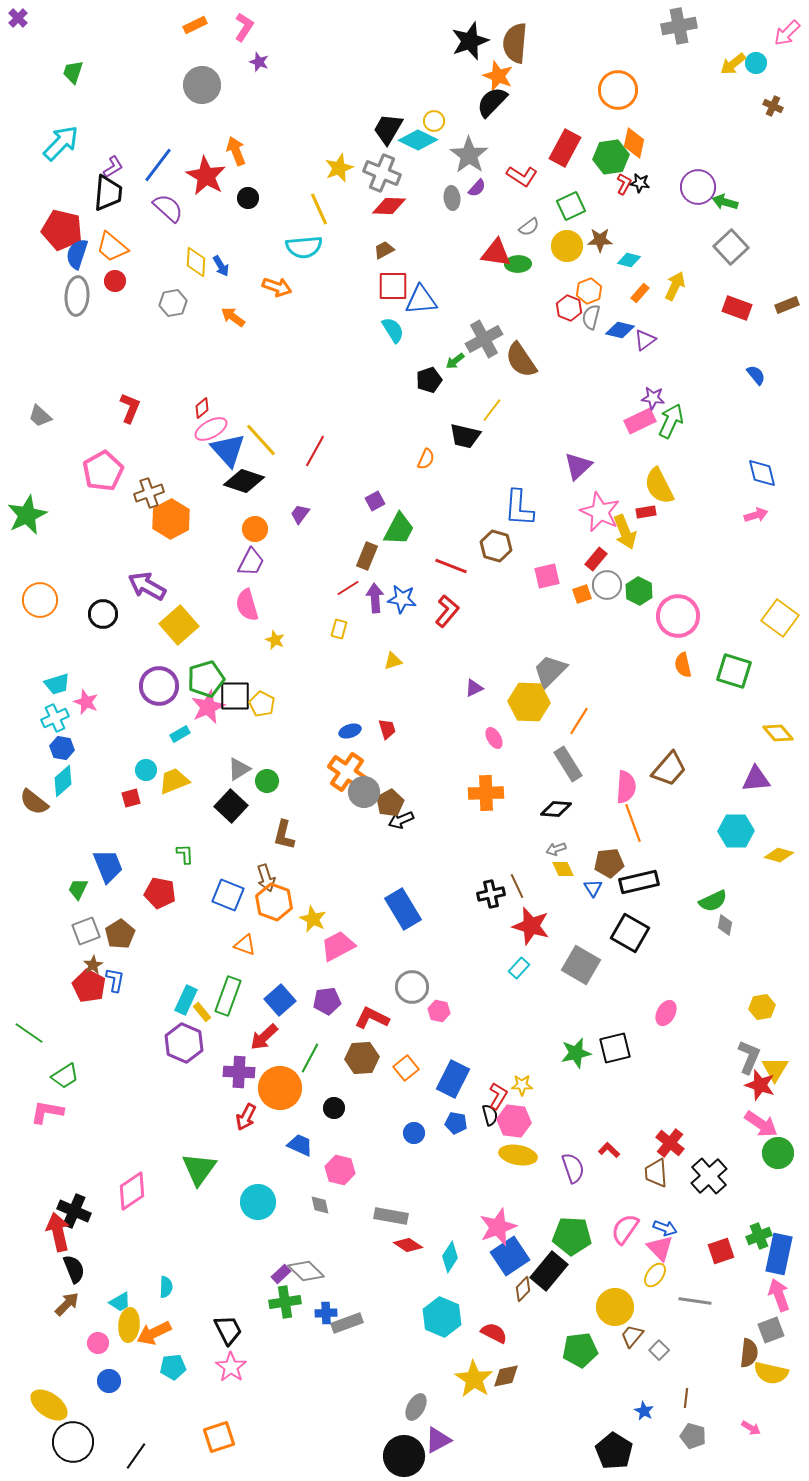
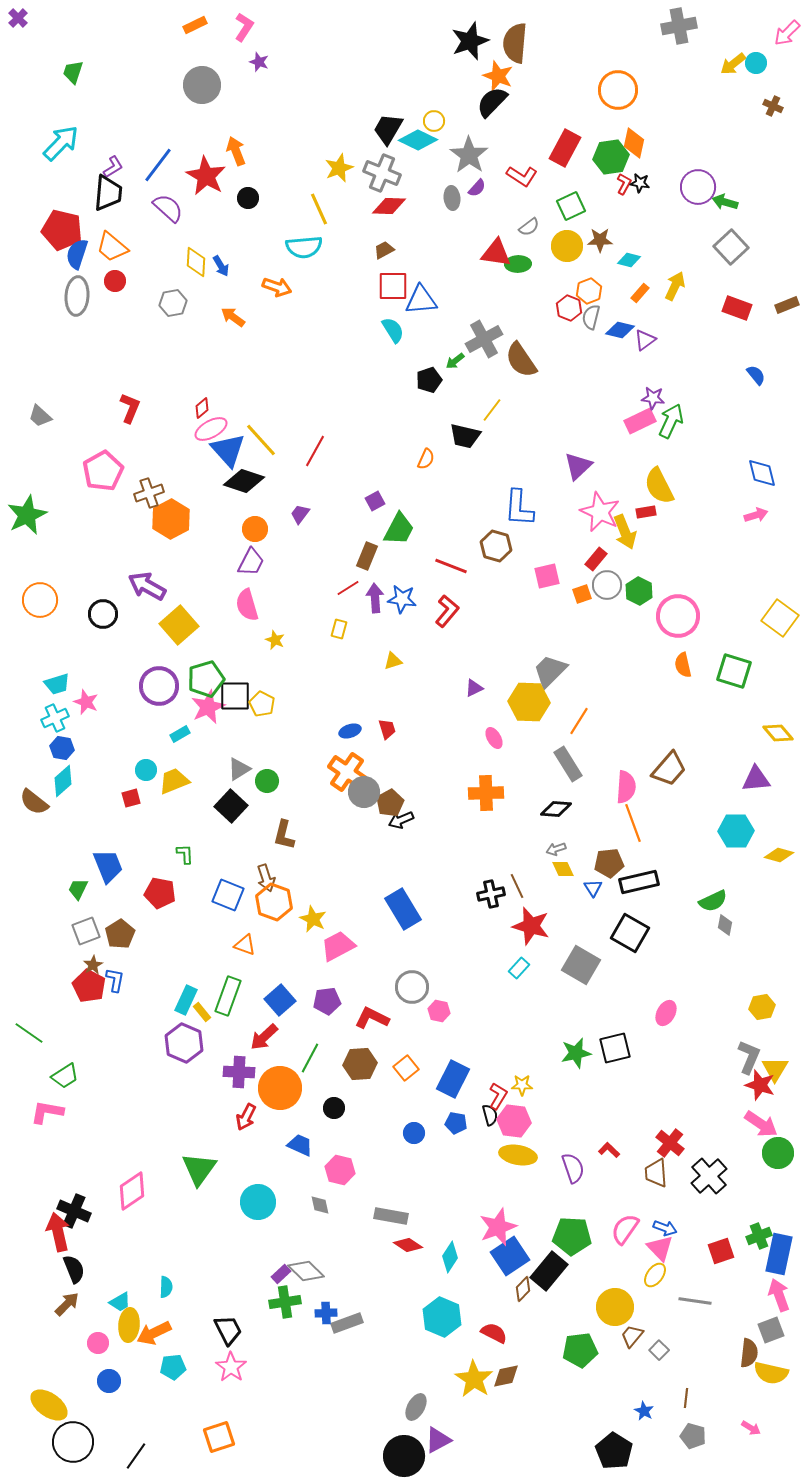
brown hexagon at (362, 1058): moved 2 px left, 6 px down
